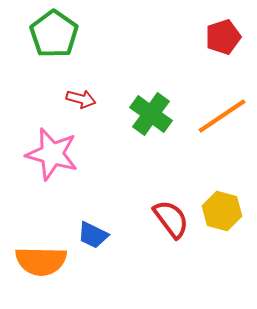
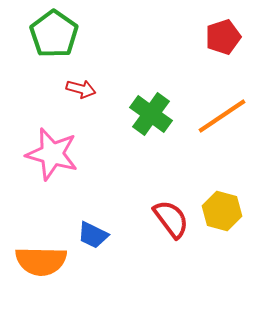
red arrow: moved 10 px up
